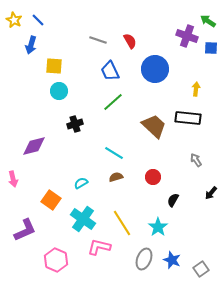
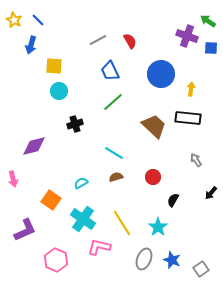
gray line: rotated 48 degrees counterclockwise
blue circle: moved 6 px right, 5 px down
yellow arrow: moved 5 px left
